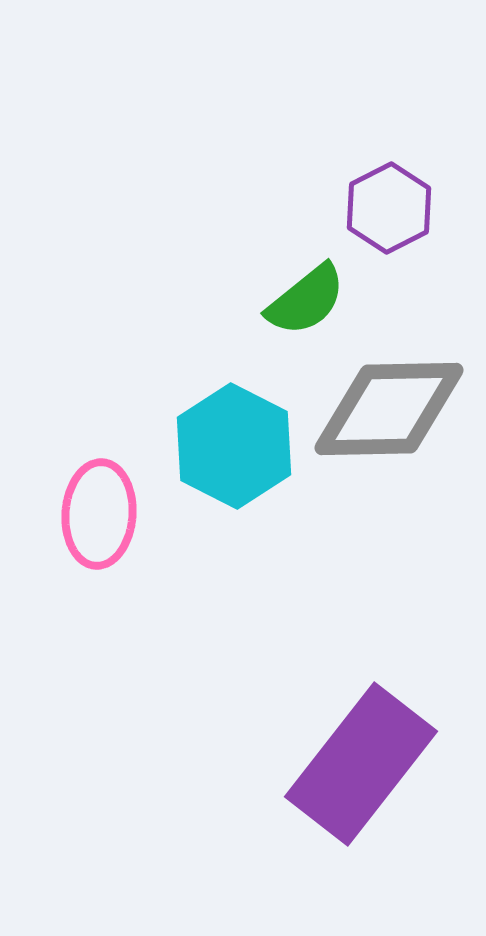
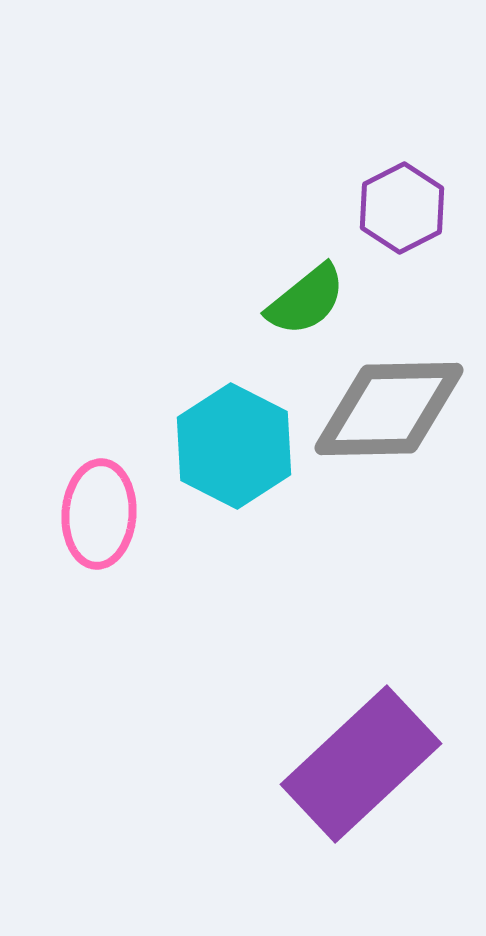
purple hexagon: moved 13 px right
purple rectangle: rotated 9 degrees clockwise
